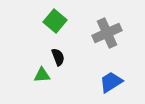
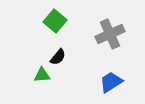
gray cross: moved 3 px right, 1 px down
black semicircle: rotated 60 degrees clockwise
